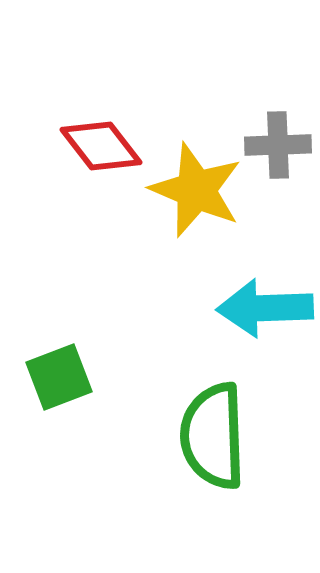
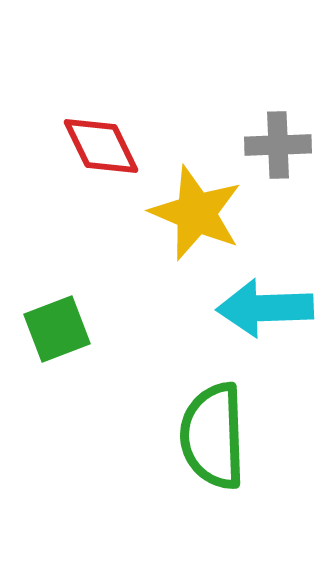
red diamond: rotated 12 degrees clockwise
yellow star: moved 23 px down
green square: moved 2 px left, 48 px up
